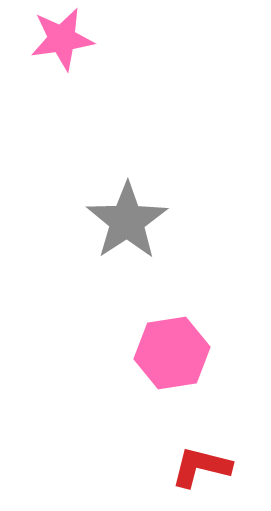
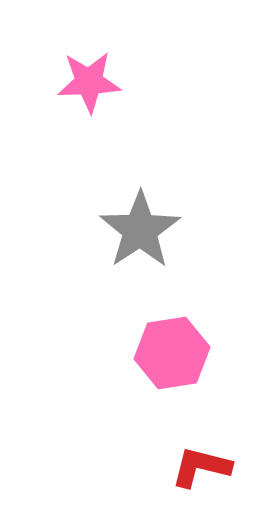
pink star: moved 27 px right, 43 px down; rotated 6 degrees clockwise
gray star: moved 13 px right, 9 px down
